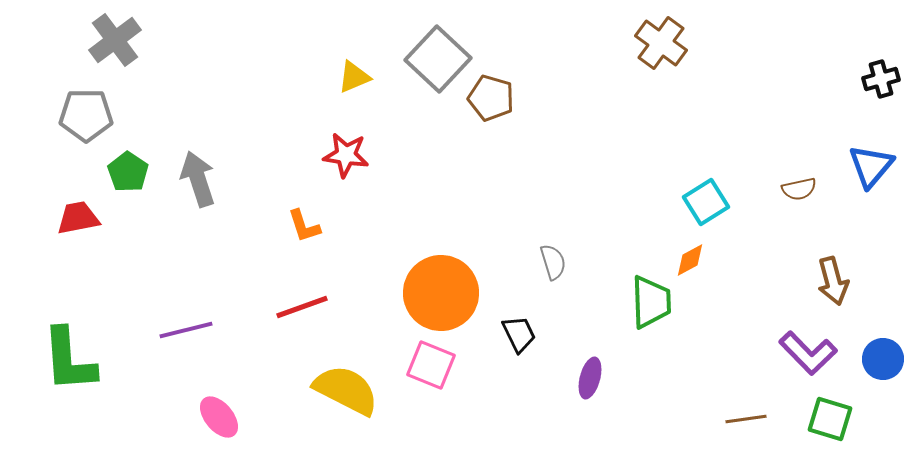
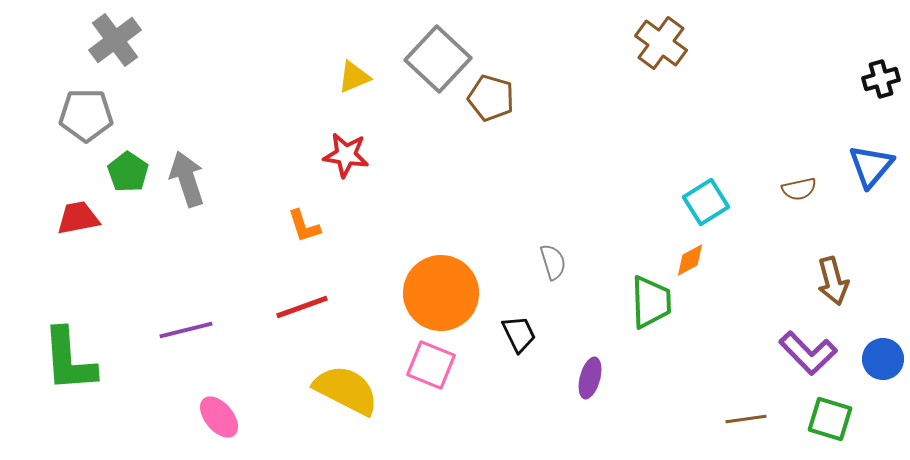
gray arrow: moved 11 px left
